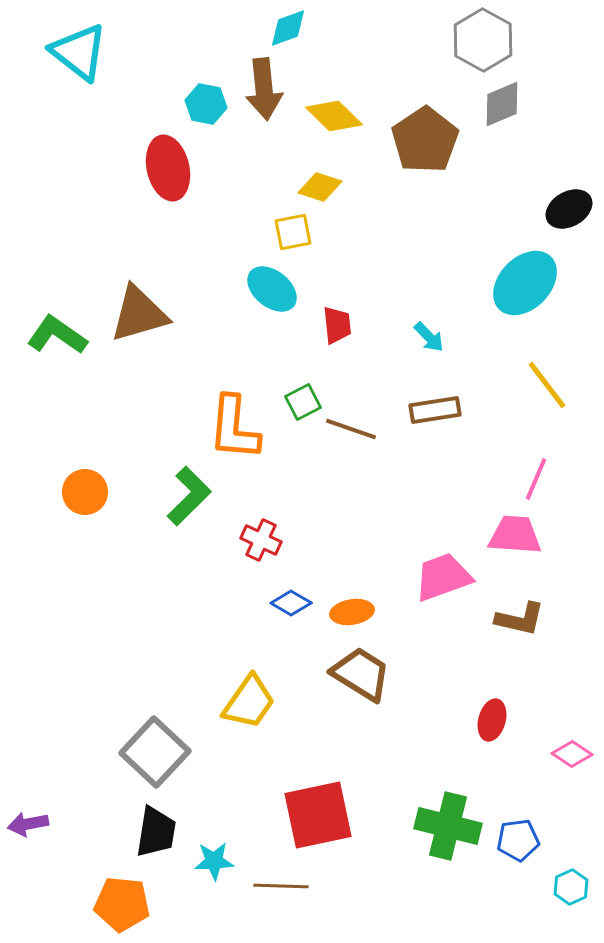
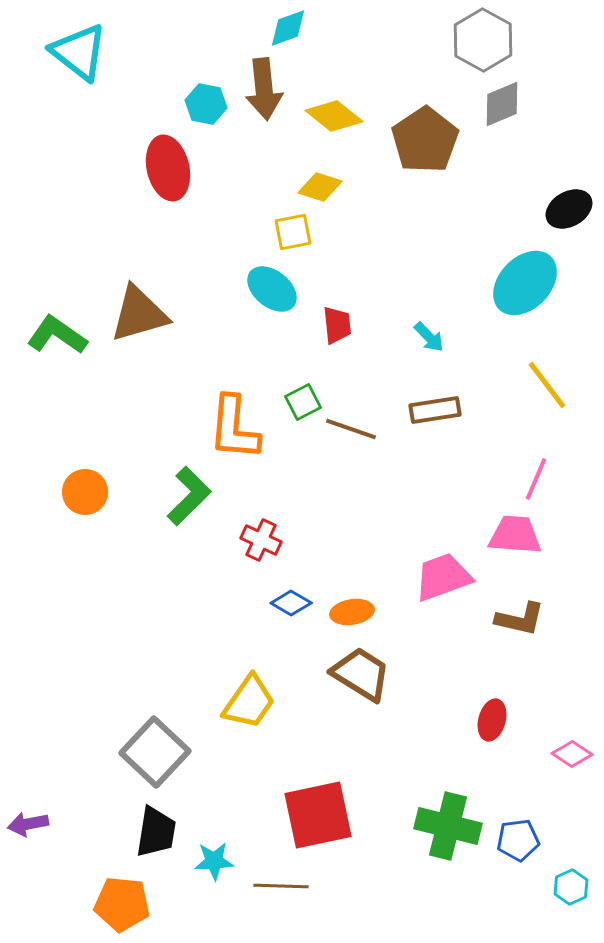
yellow diamond at (334, 116): rotated 6 degrees counterclockwise
